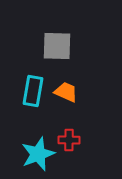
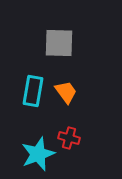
gray square: moved 2 px right, 3 px up
orange trapezoid: rotated 30 degrees clockwise
red cross: moved 2 px up; rotated 15 degrees clockwise
